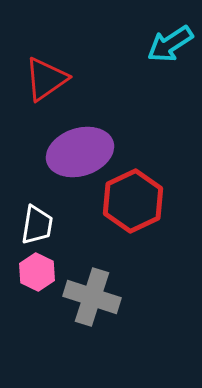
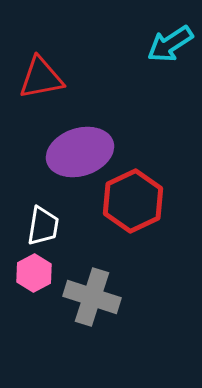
red triangle: moved 5 px left, 1 px up; rotated 24 degrees clockwise
white trapezoid: moved 6 px right, 1 px down
pink hexagon: moved 3 px left, 1 px down; rotated 6 degrees clockwise
